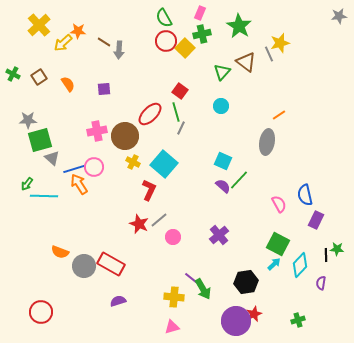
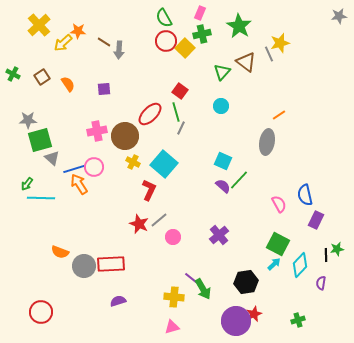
brown square at (39, 77): moved 3 px right
cyan line at (44, 196): moved 3 px left, 2 px down
green star at (337, 249): rotated 16 degrees counterclockwise
red rectangle at (111, 264): rotated 32 degrees counterclockwise
